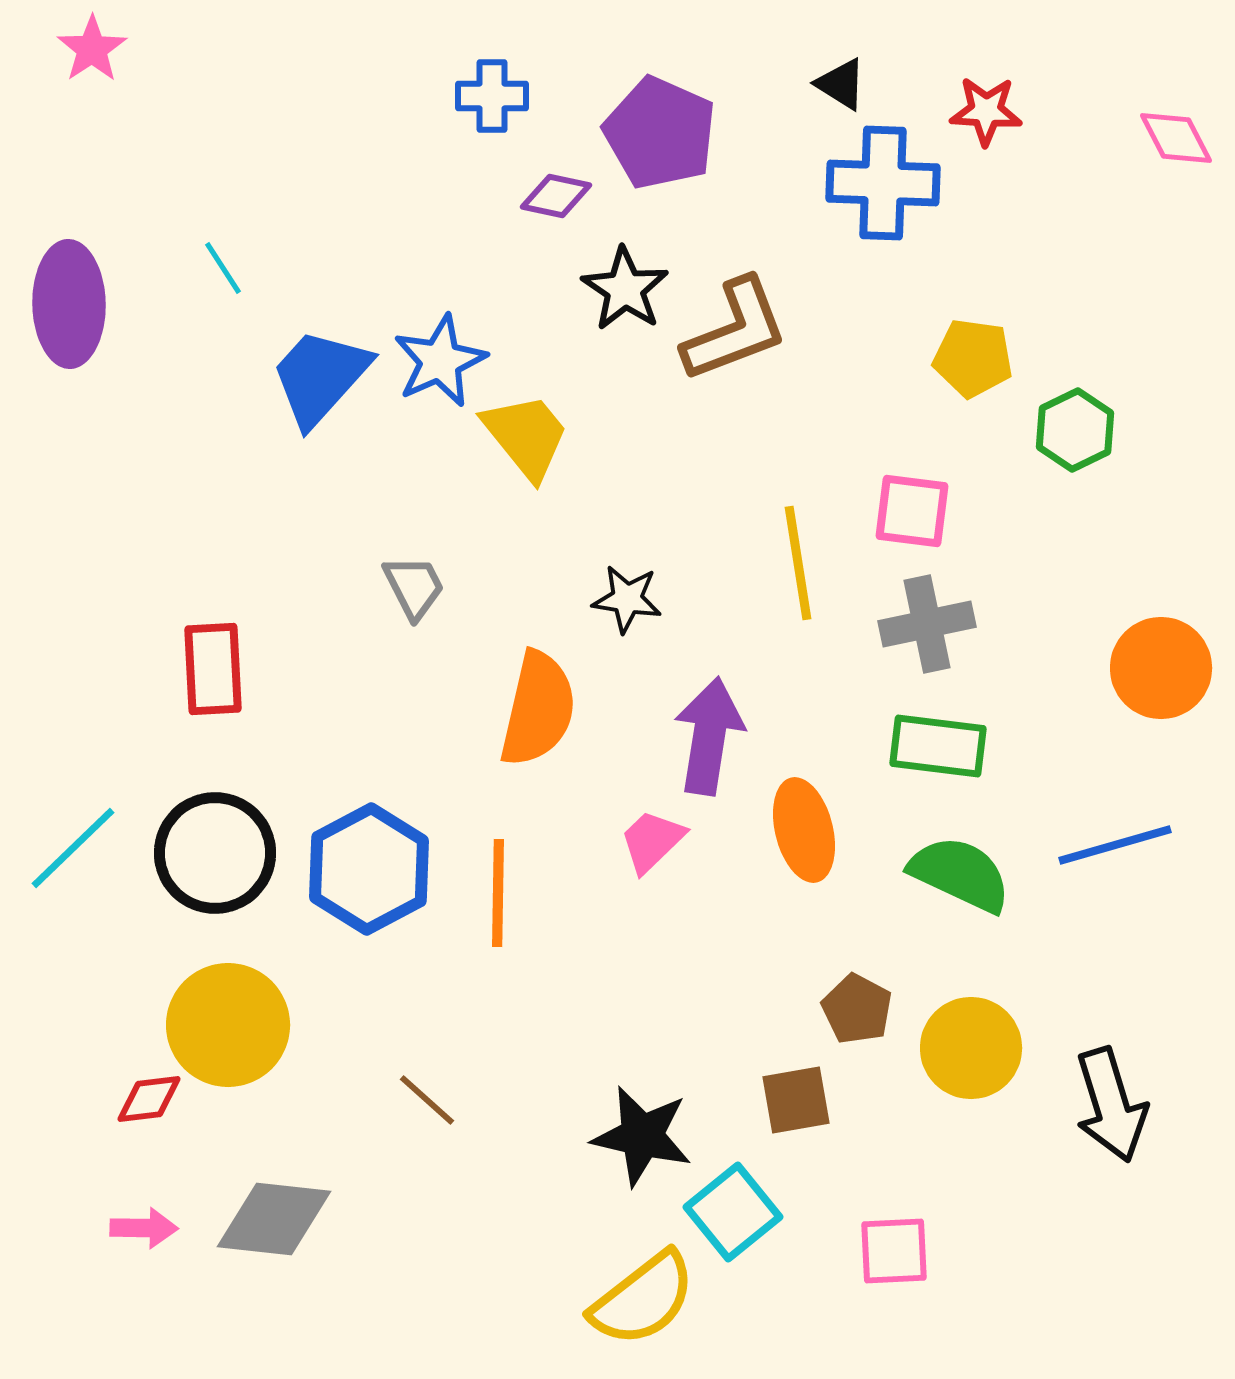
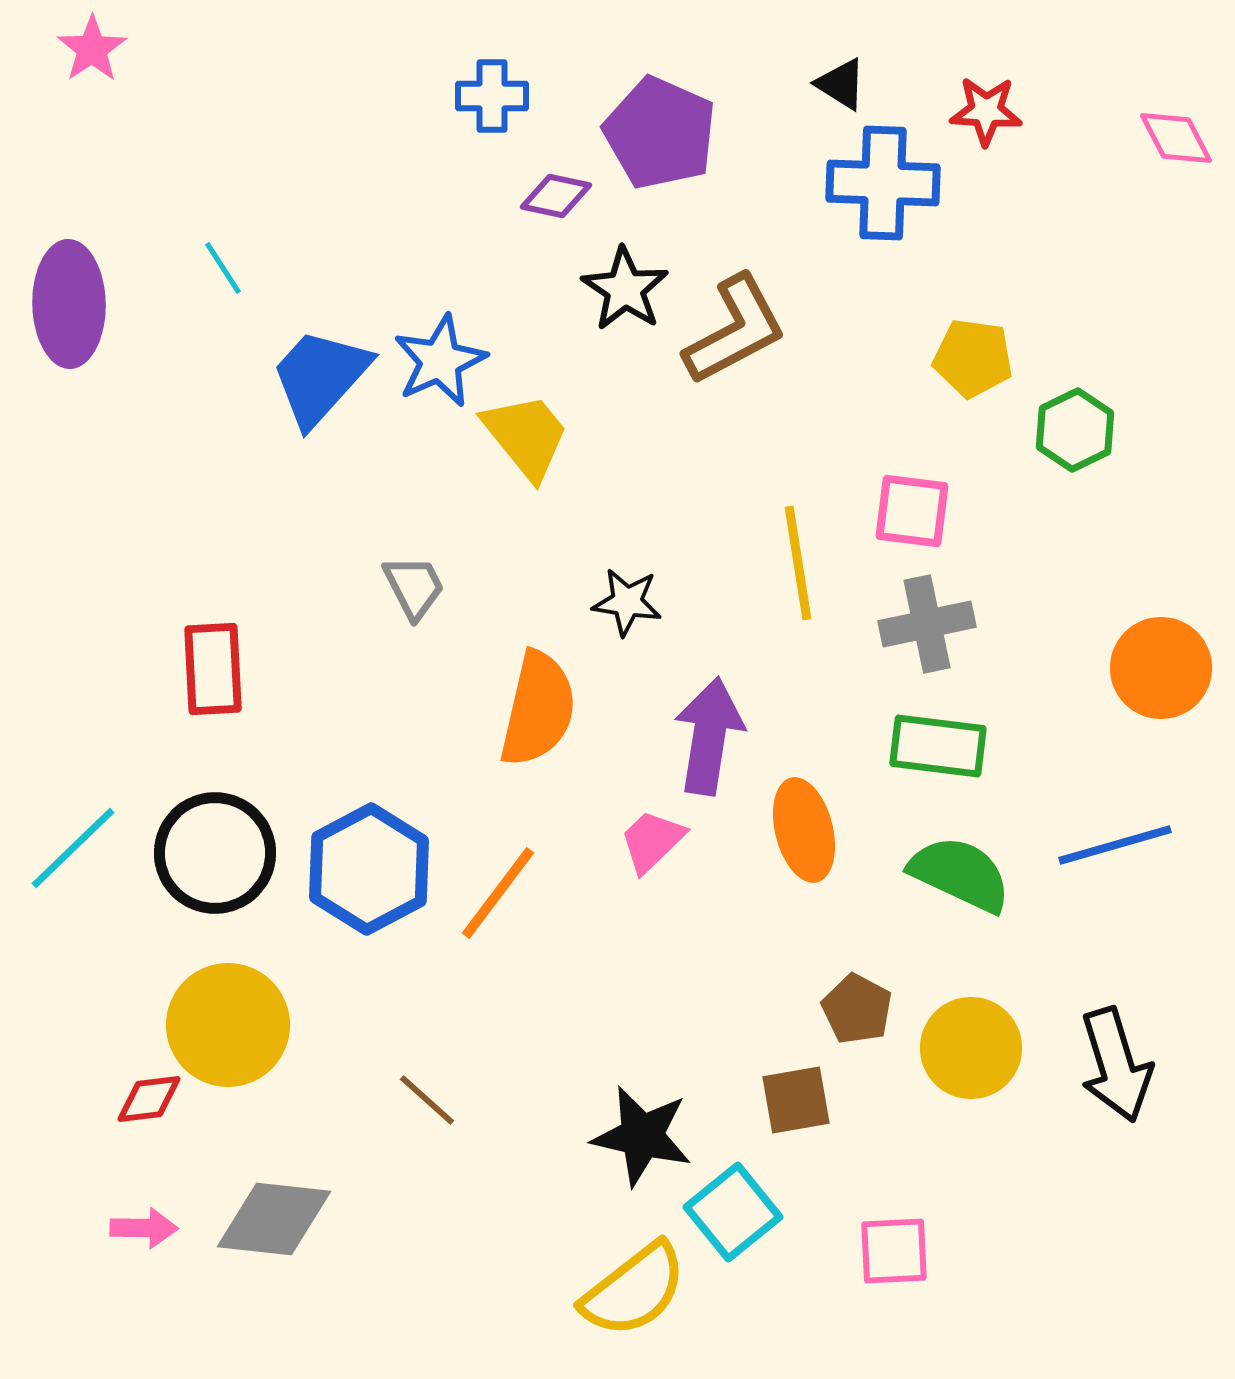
brown L-shape at (735, 330): rotated 7 degrees counterclockwise
black star at (627, 599): moved 3 px down
orange line at (498, 893): rotated 36 degrees clockwise
black arrow at (1111, 1105): moved 5 px right, 40 px up
yellow semicircle at (643, 1299): moved 9 px left, 9 px up
